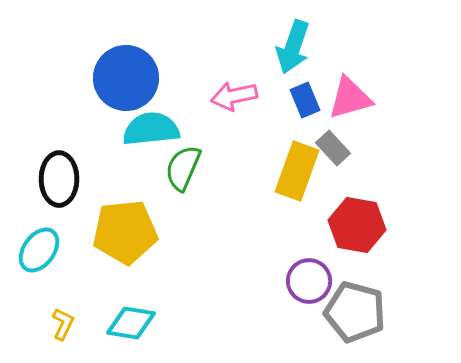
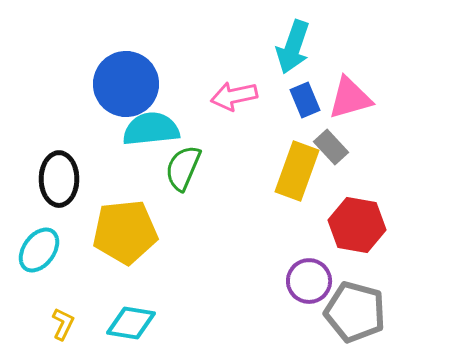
blue circle: moved 6 px down
gray rectangle: moved 2 px left, 1 px up
